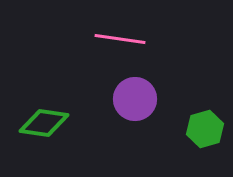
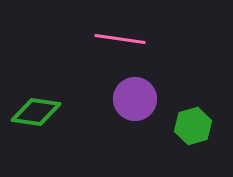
green diamond: moved 8 px left, 11 px up
green hexagon: moved 12 px left, 3 px up
